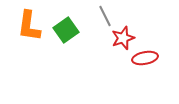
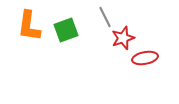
gray line: moved 1 px down
green square: rotated 15 degrees clockwise
